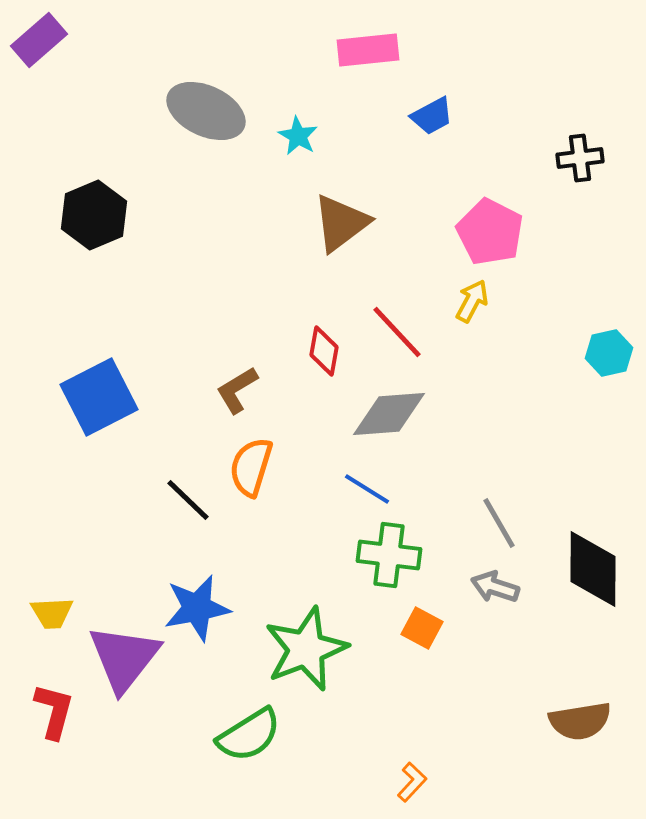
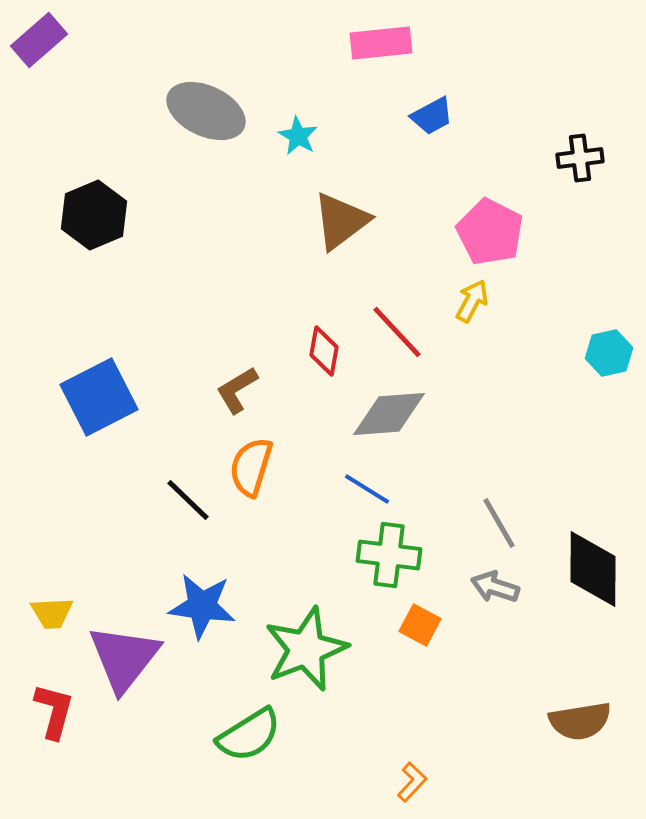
pink rectangle: moved 13 px right, 7 px up
brown triangle: moved 2 px up
blue star: moved 5 px right, 2 px up; rotated 18 degrees clockwise
orange square: moved 2 px left, 3 px up
